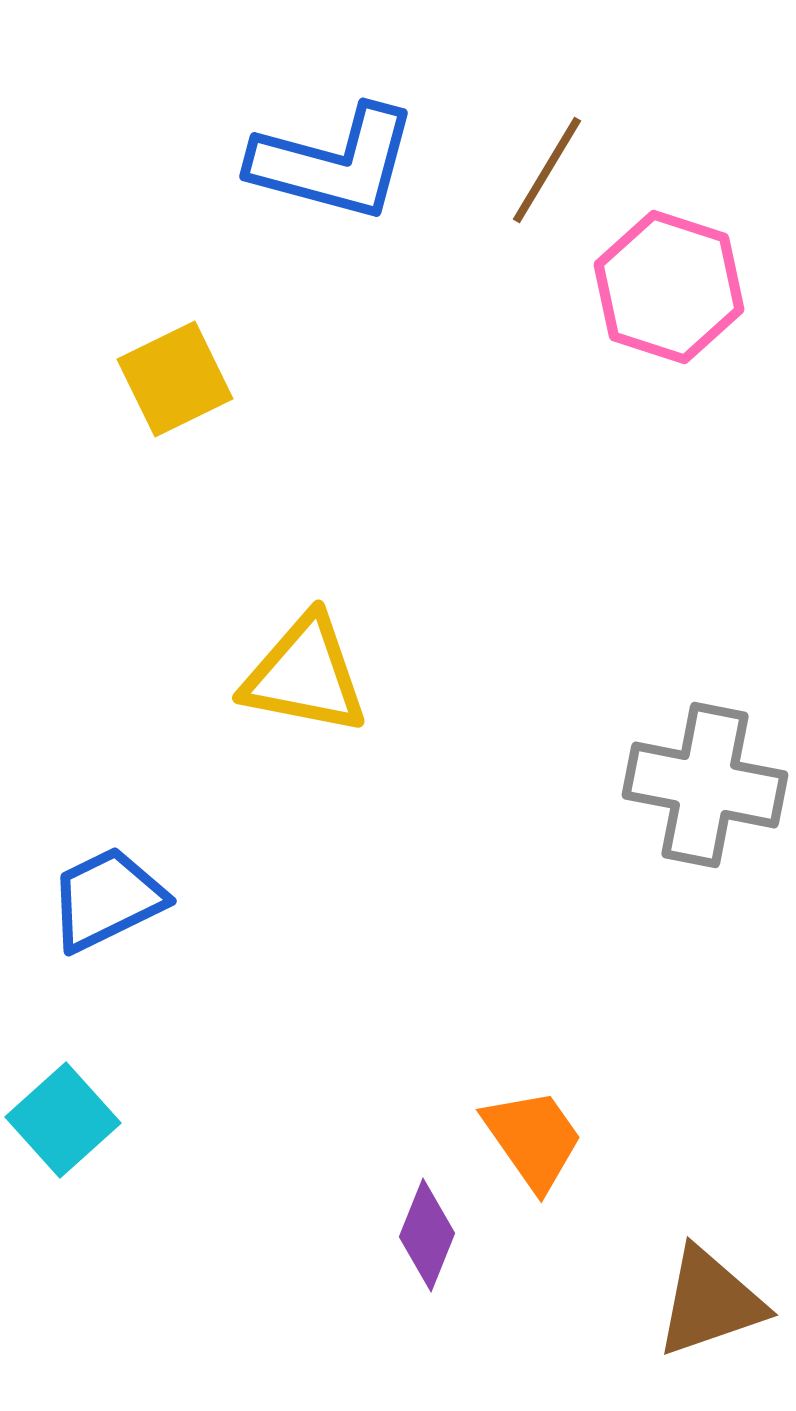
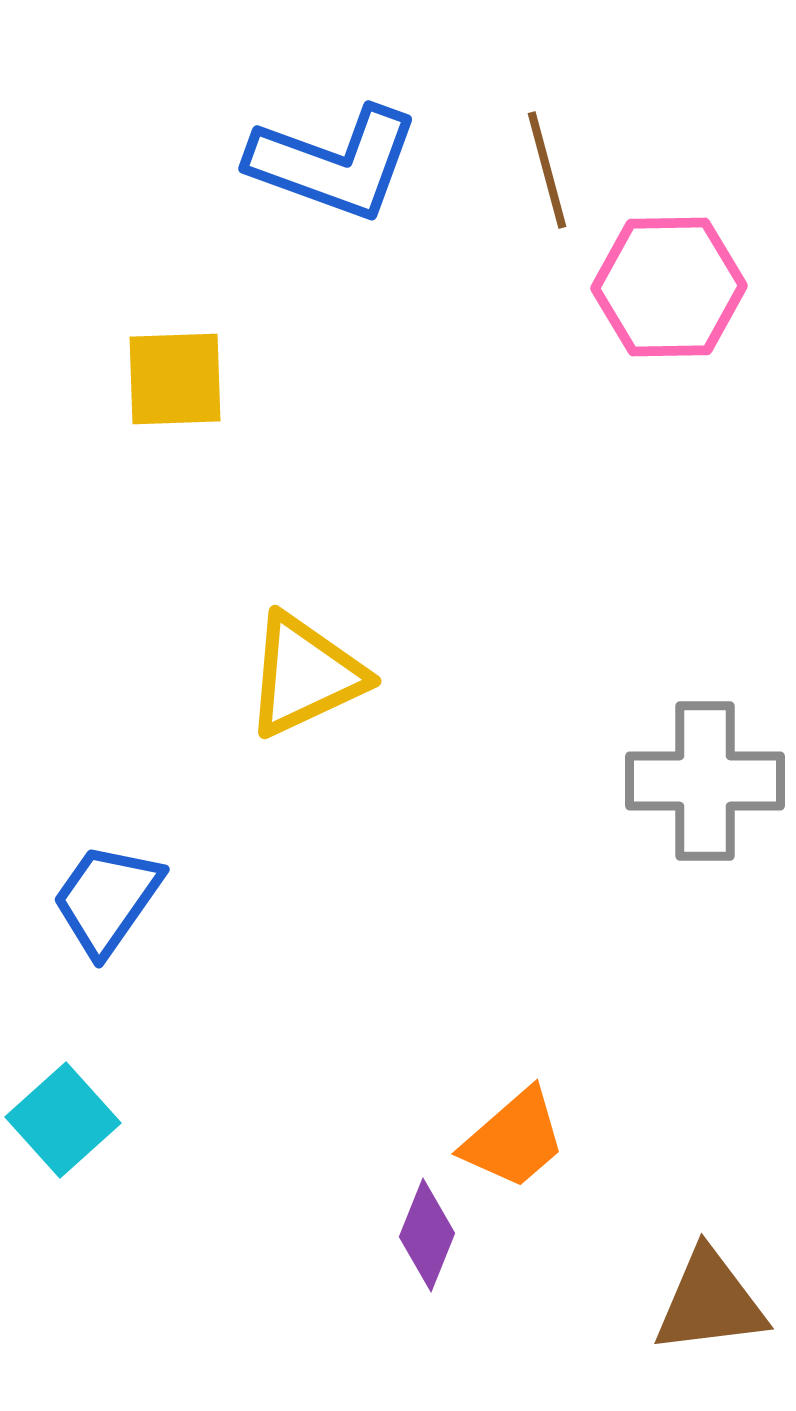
blue L-shape: rotated 5 degrees clockwise
brown line: rotated 46 degrees counterclockwise
pink hexagon: rotated 19 degrees counterclockwise
yellow square: rotated 24 degrees clockwise
yellow triangle: rotated 36 degrees counterclockwise
gray cross: moved 4 px up; rotated 11 degrees counterclockwise
blue trapezoid: rotated 29 degrees counterclockwise
orange trapezoid: moved 19 px left; rotated 84 degrees clockwise
brown triangle: rotated 12 degrees clockwise
